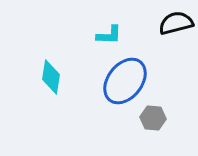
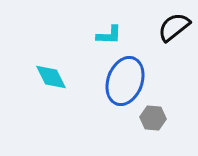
black semicircle: moved 2 px left, 4 px down; rotated 24 degrees counterclockwise
cyan diamond: rotated 36 degrees counterclockwise
blue ellipse: rotated 18 degrees counterclockwise
